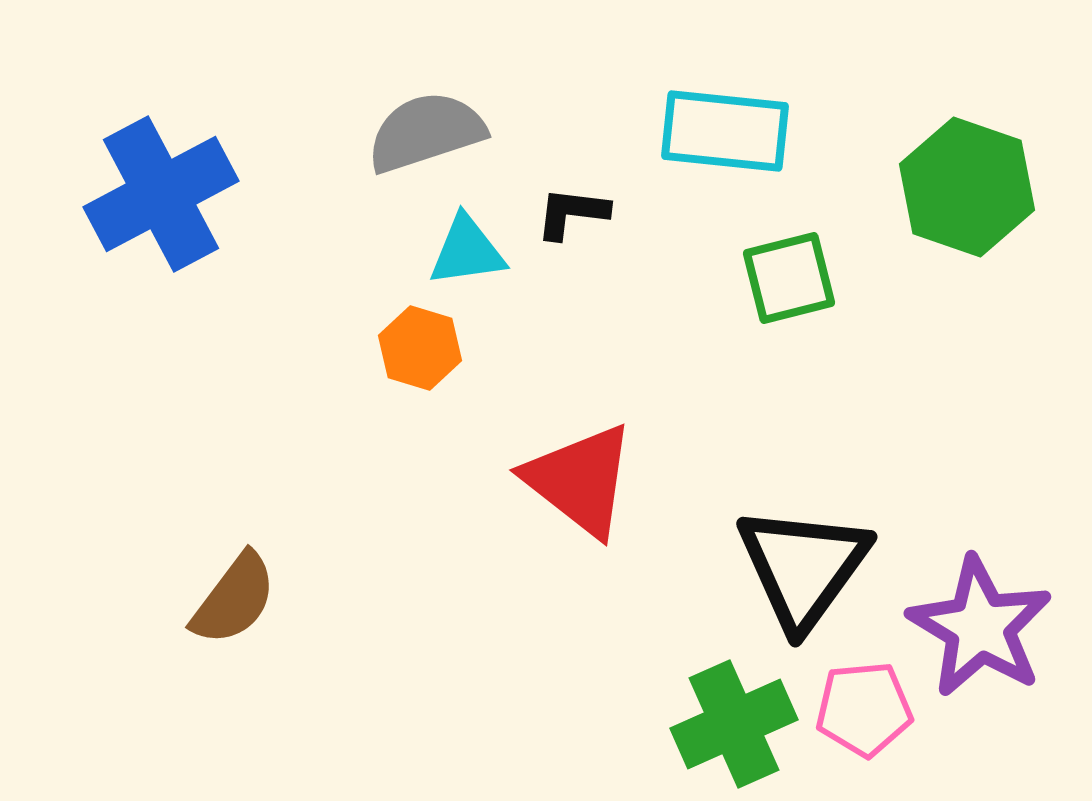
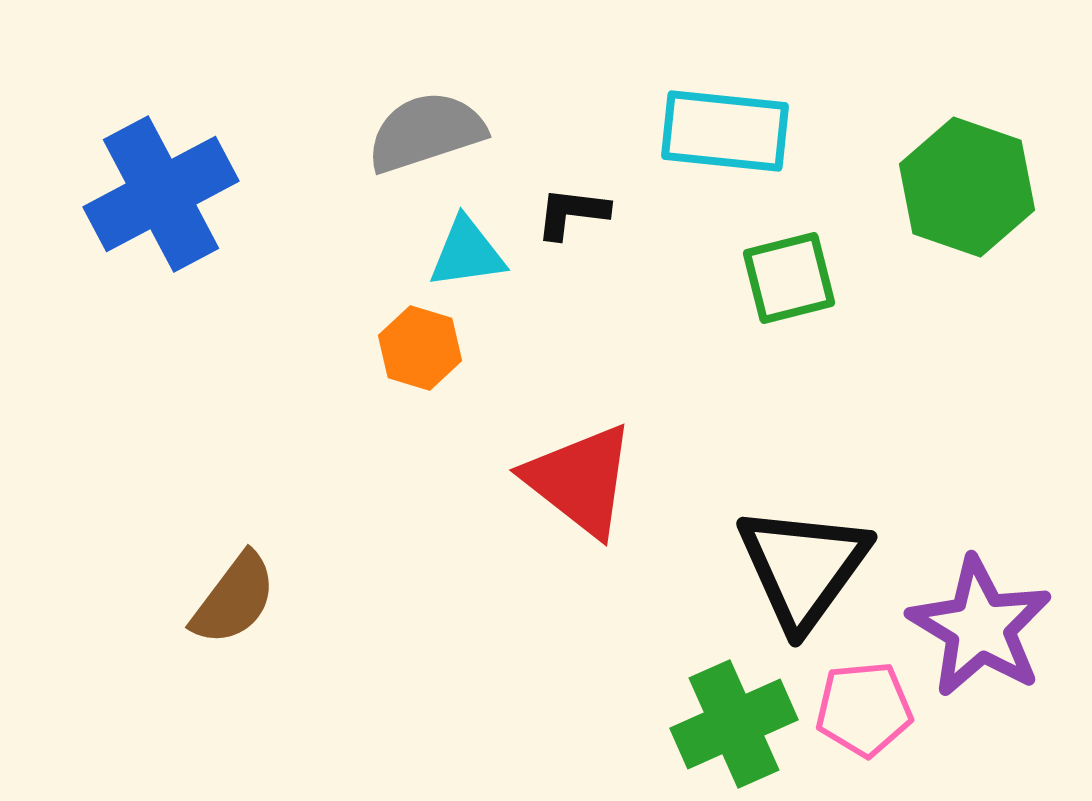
cyan triangle: moved 2 px down
